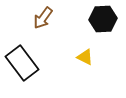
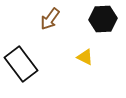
brown arrow: moved 7 px right, 1 px down
black rectangle: moved 1 px left, 1 px down
